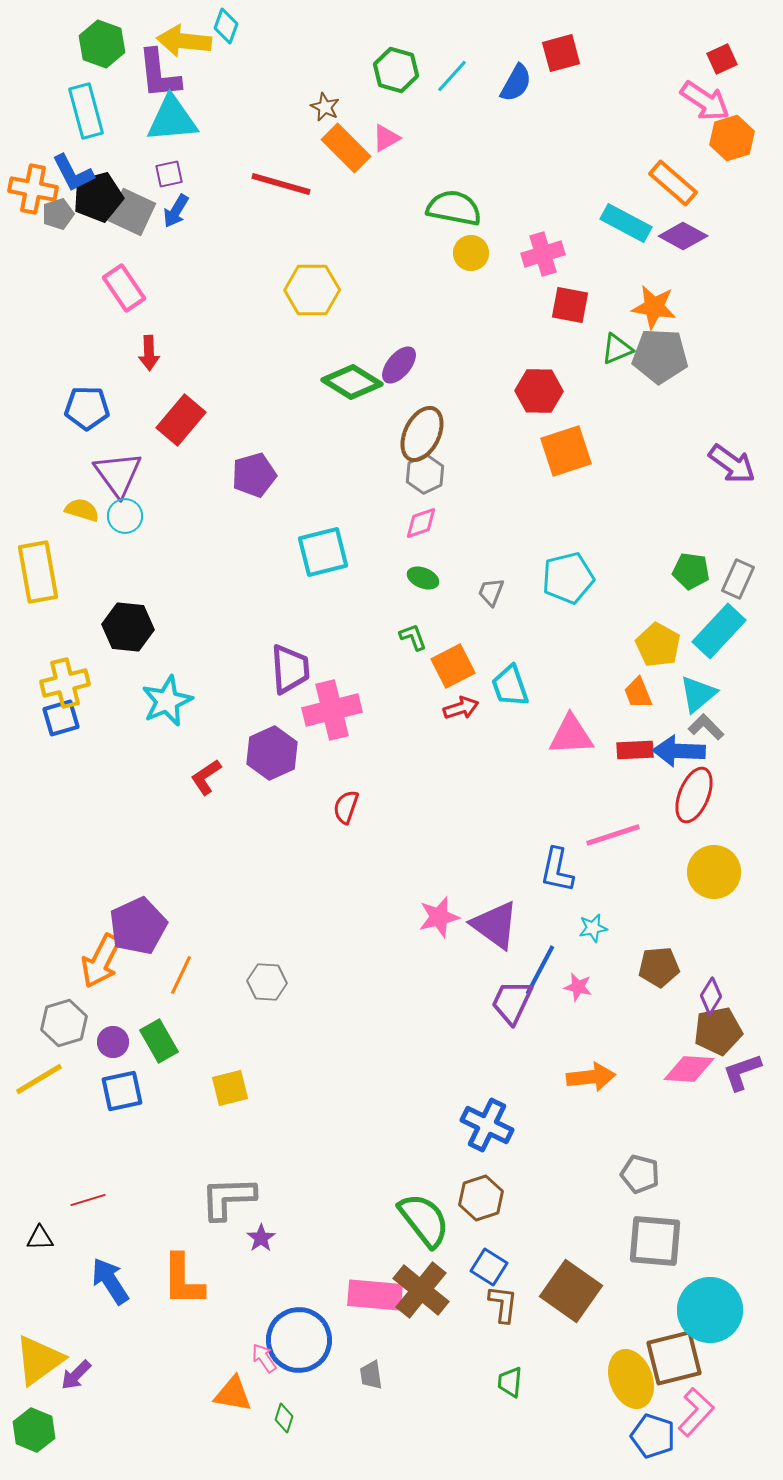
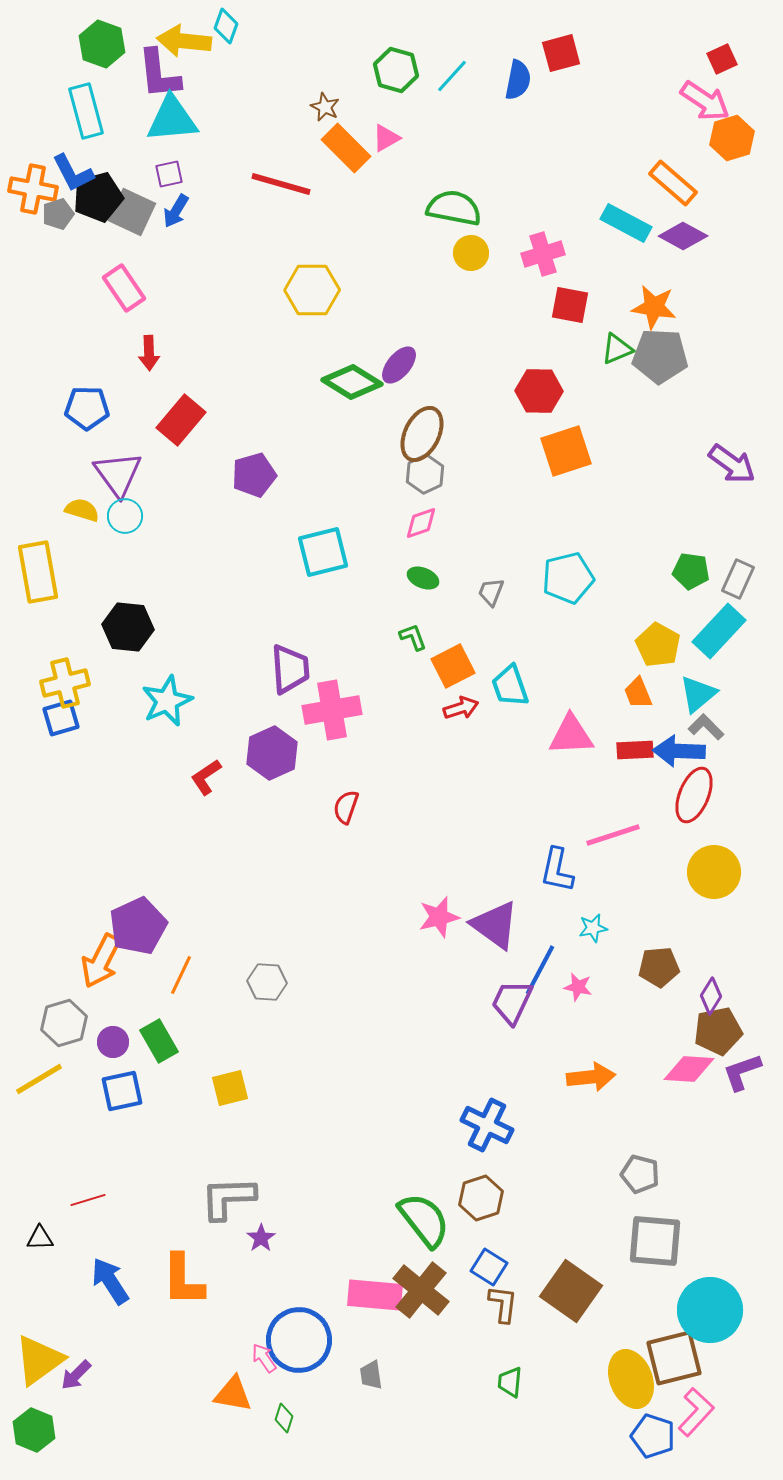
blue semicircle at (516, 83): moved 2 px right, 3 px up; rotated 18 degrees counterclockwise
pink cross at (332, 710): rotated 4 degrees clockwise
